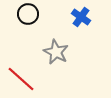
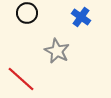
black circle: moved 1 px left, 1 px up
gray star: moved 1 px right, 1 px up
